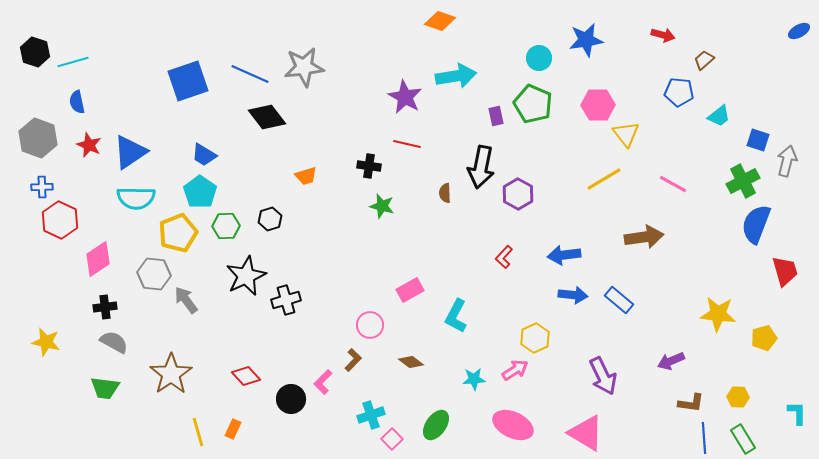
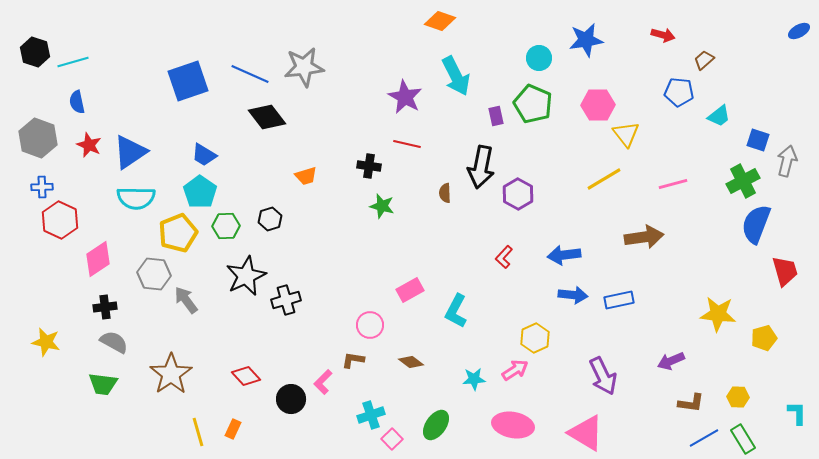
cyan arrow at (456, 76): rotated 72 degrees clockwise
pink line at (673, 184): rotated 44 degrees counterclockwise
blue rectangle at (619, 300): rotated 52 degrees counterclockwise
cyan L-shape at (456, 316): moved 5 px up
brown L-shape at (353, 360): rotated 125 degrees counterclockwise
green trapezoid at (105, 388): moved 2 px left, 4 px up
pink ellipse at (513, 425): rotated 15 degrees counterclockwise
blue line at (704, 438): rotated 64 degrees clockwise
